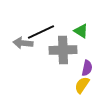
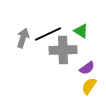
black line: moved 7 px right, 2 px down
gray arrow: moved 5 px up; rotated 102 degrees clockwise
purple semicircle: rotated 42 degrees clockwise
yellow semicircle: moved 7 px right, 1 px down
